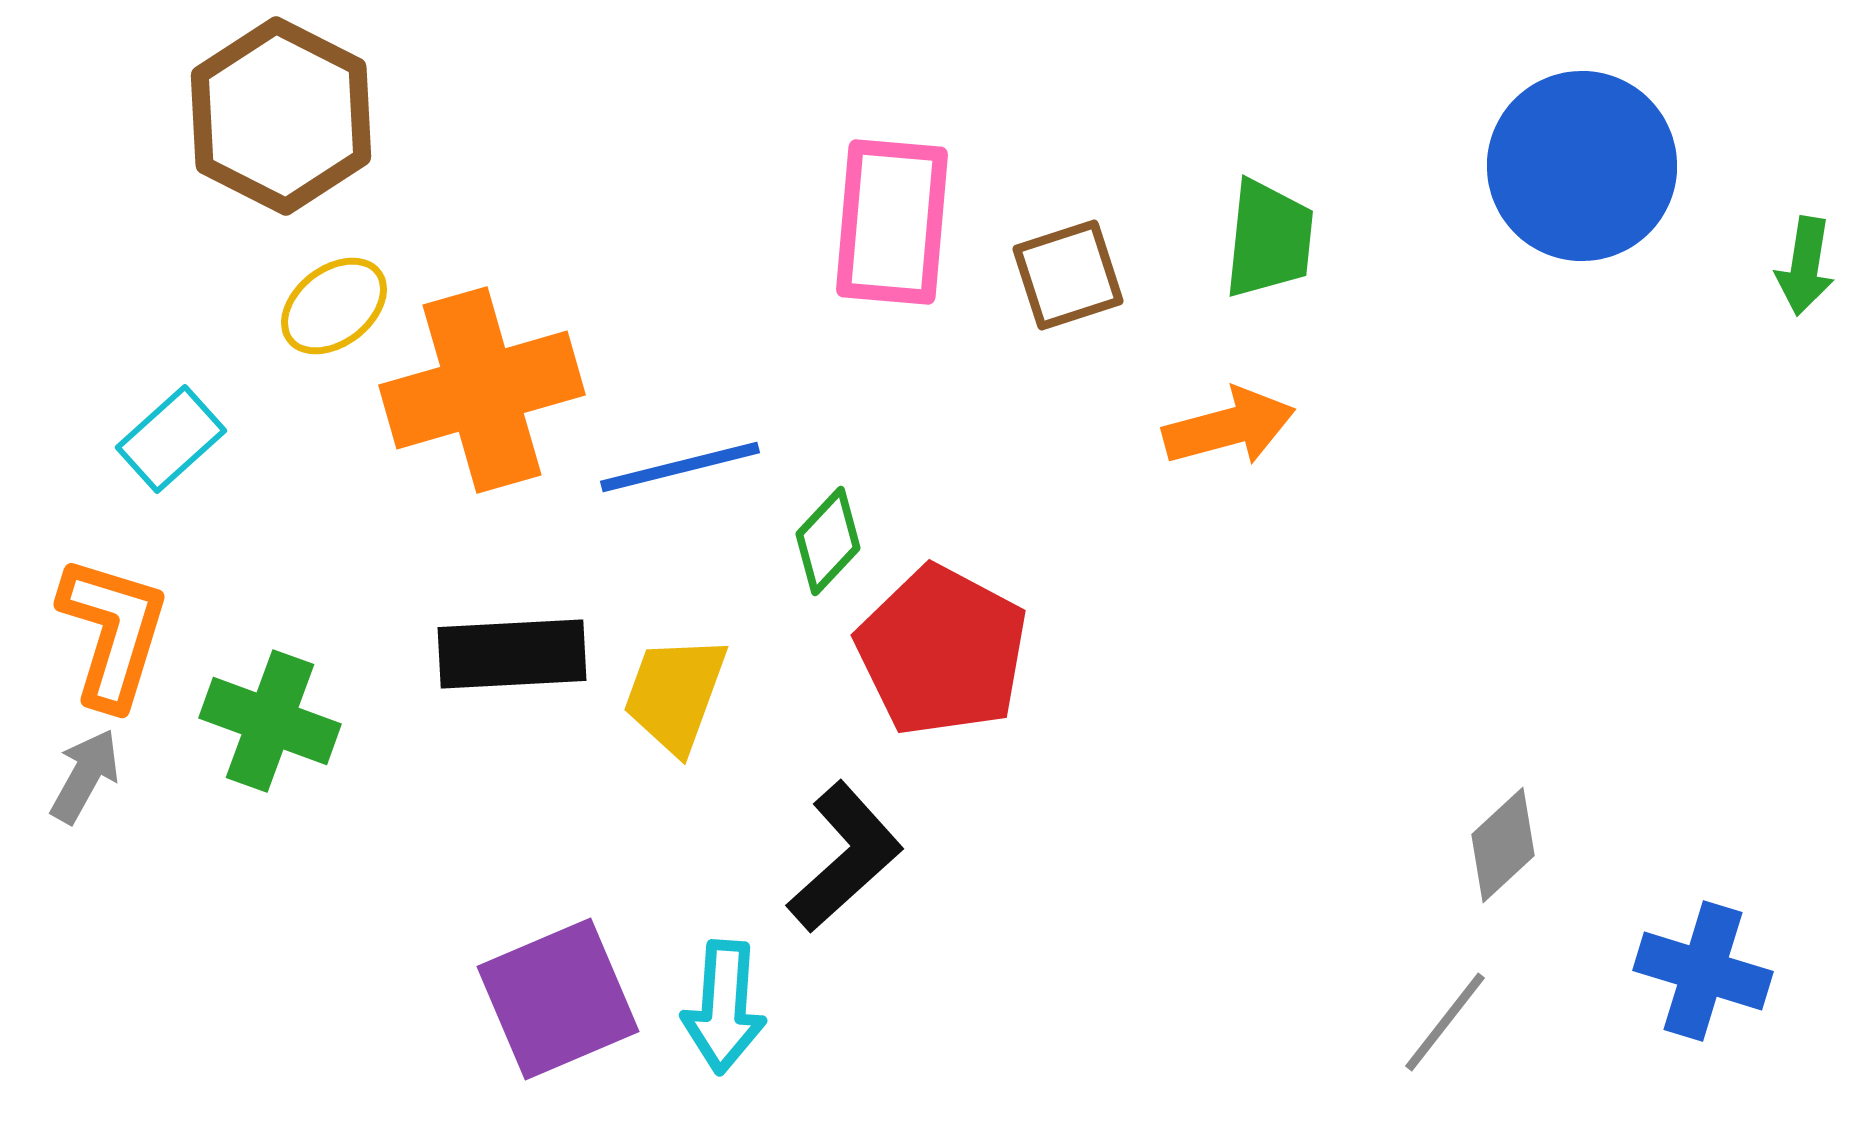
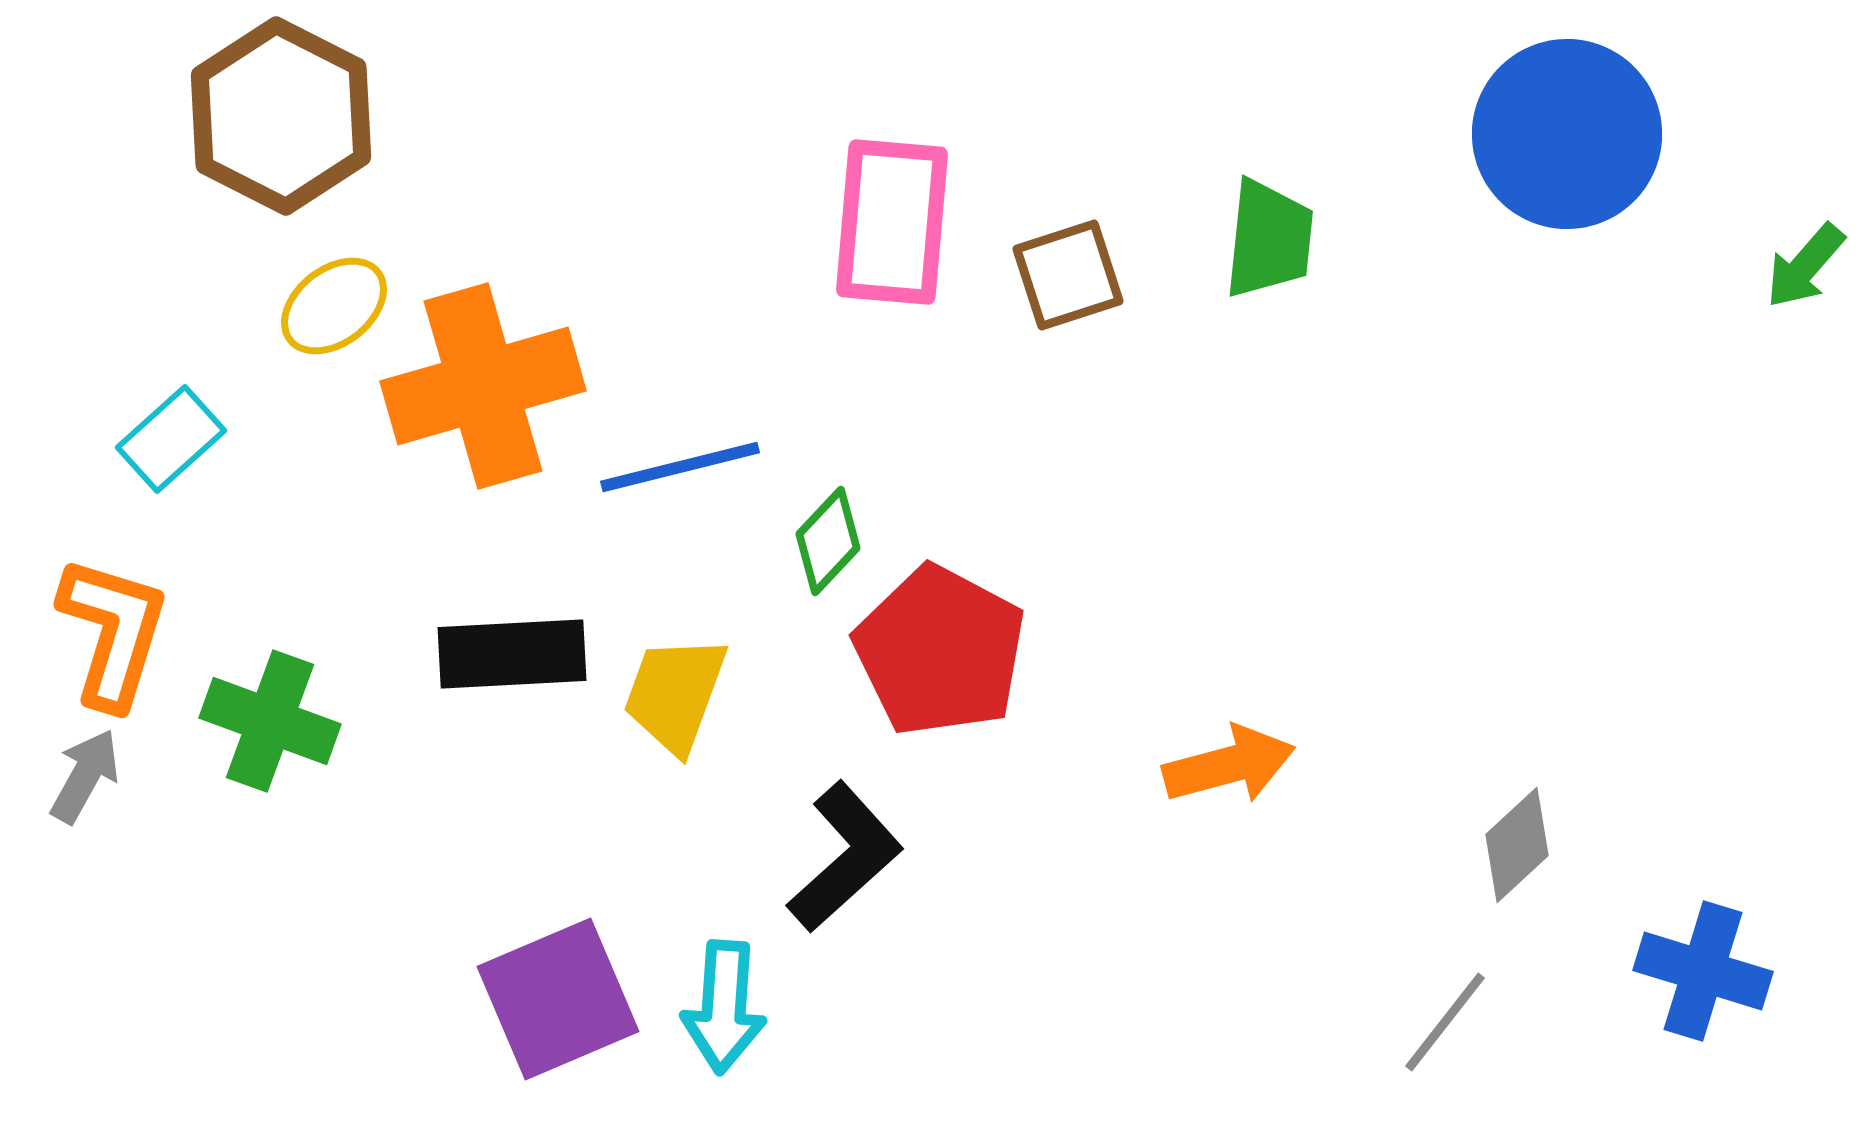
blue circle: moved 15 px left, 32 px up
green arrow: rotated 32 degrees clockwise
orange cross: moved 1 px right, 4 px up
orange arrow: moved 338 px down
red pentagon: moved 2 px left
gray diamond: moved 14 px right
